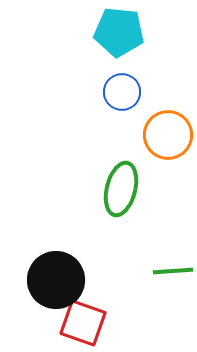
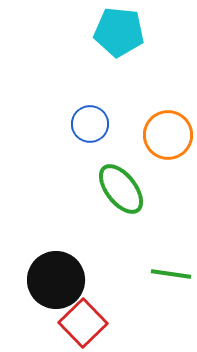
blue circle: moved 32 px left, 32 px down
green ellipse: rotated 52 degrees counterclockwise
green line: moved 2 px left, 3 px down; rotated 12 degrees clockwise
red square: rotated 27 degrees clockwise
